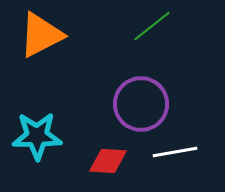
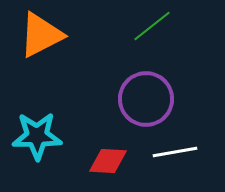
purple circle: moved 5 px right, 5 px up
